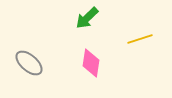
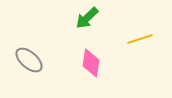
gray ellipse: moved 3 px up
